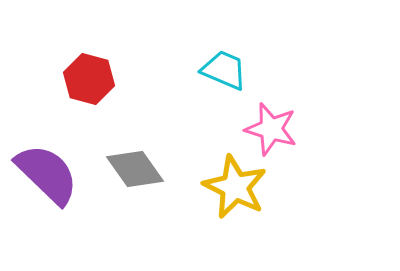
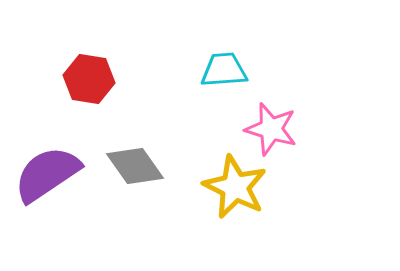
cyan trapezoid: rotated 27 degrees counterclockwise
red hexagon: rotated 6 degrees counterclockwise
gray diamond: moved 3 px up
purple semicircle: rotated 78 degrees counterclockwise
